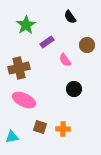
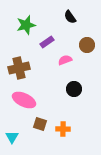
green star: rotated 18 degrees clockwise
pink semicircle: rotated 104 degrees clockwise
brown square: moved 3 px up
cyan triangle: rotated 48 degrees counterclockwise
